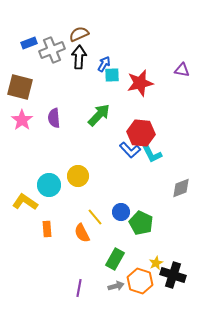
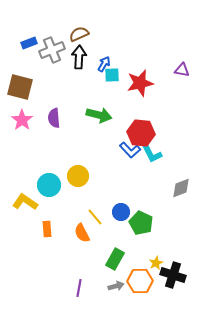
green arrow: rotated 60 degrees clockwise
orange hexagon: rotated 20 degrees counterclockwise
